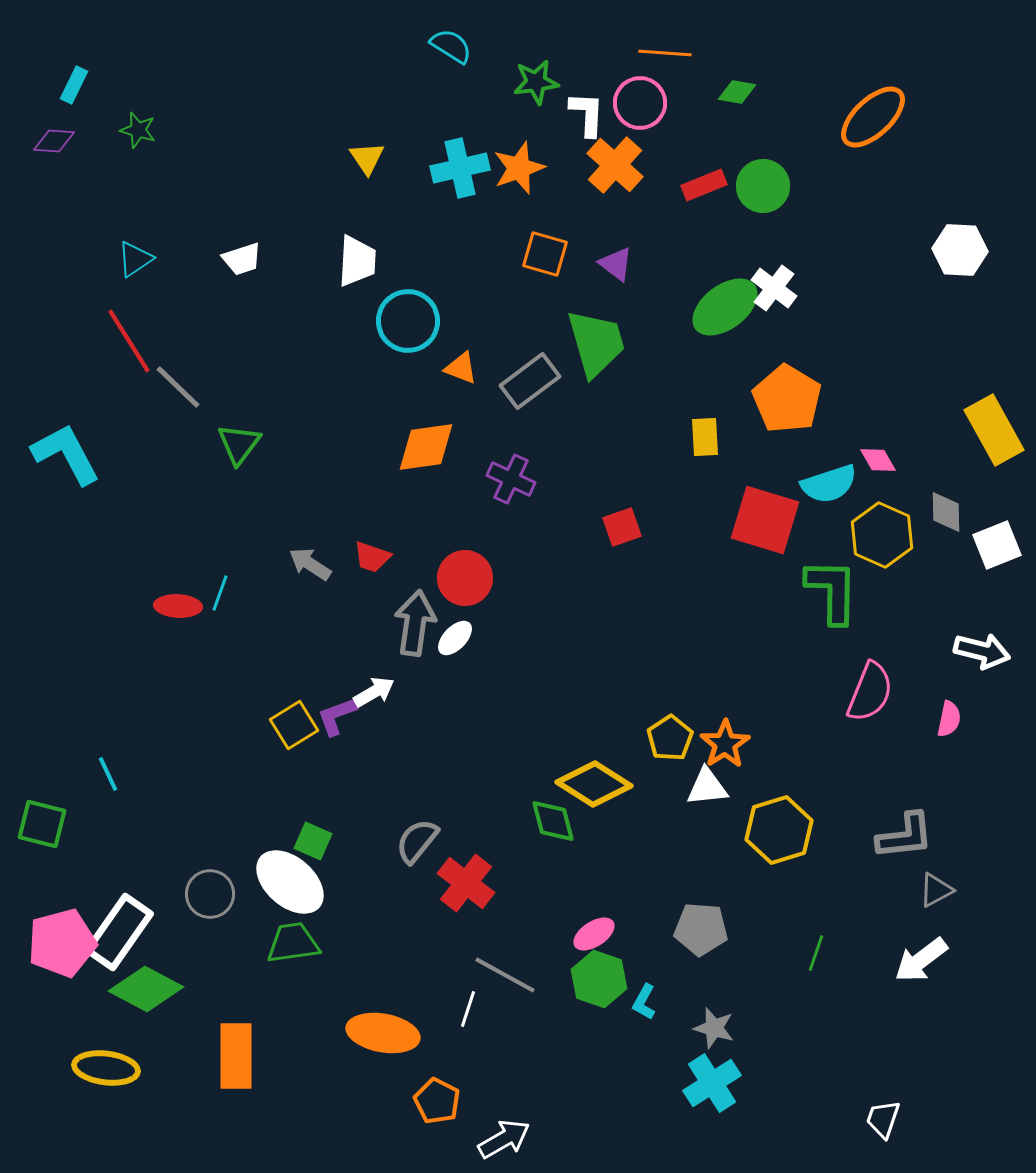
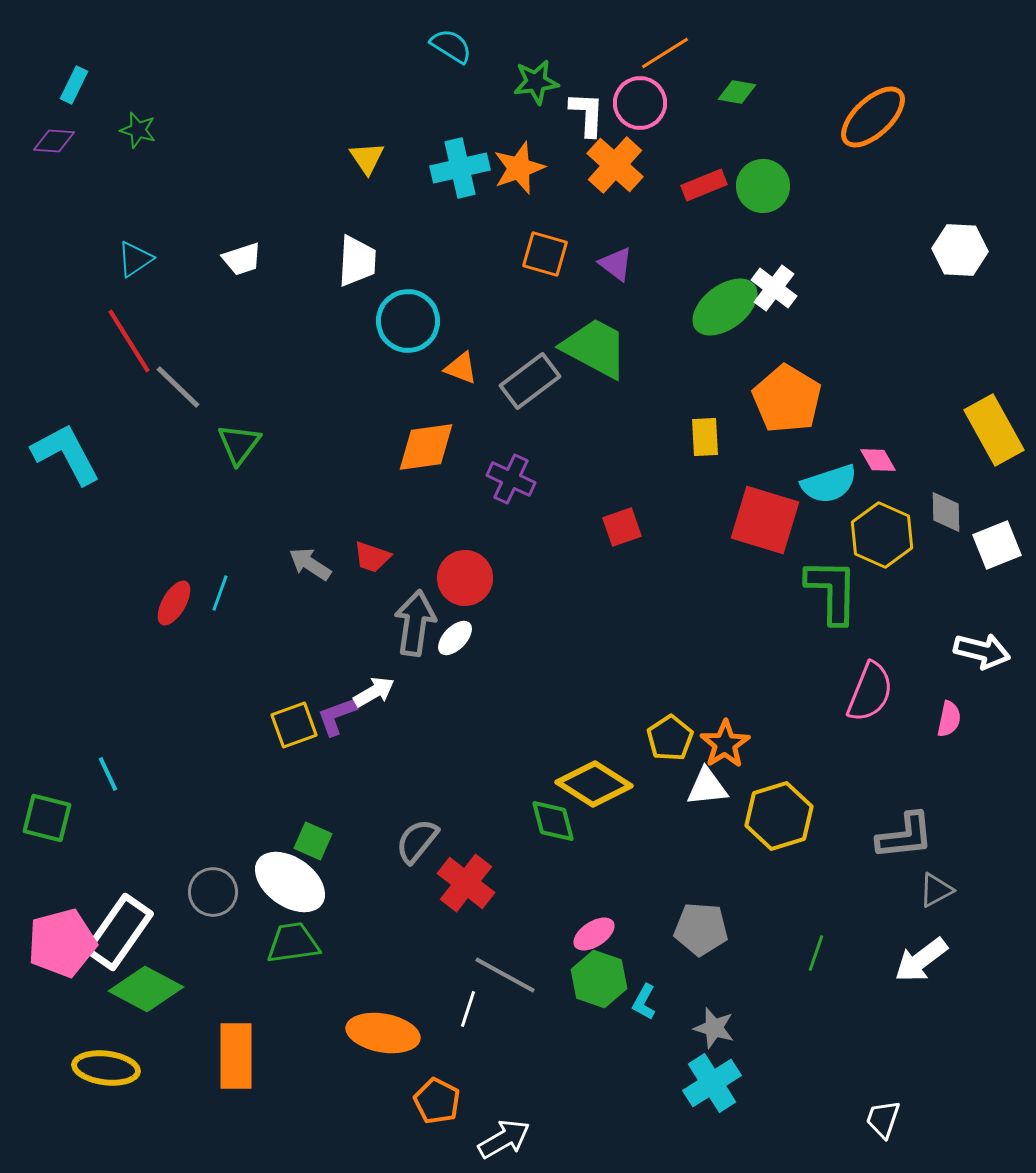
orange line at (665, 53): rotated 36 degrees counterclockwise
green trapezoid at (596, 343): moved 1 px left, 5 px down; rotated 46 degrees counterclockwise
red ellipse at (178, 606): moved 4 px left, 3 px up; rotated 63 degrees counterclockwise
yellow square at (294, 725): rotated 12 degrees clockwise
green square at (42, 824): moved 5 px right, 6 px up
yellow hexagon at (779, 830): moved 14 px up
white ellipse at (290, 882): rotated 6 degrees counterclockwise
gray circle at (210, 894): moved 3 px right, 2 px up
